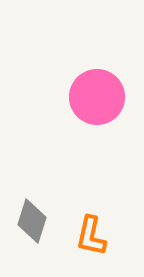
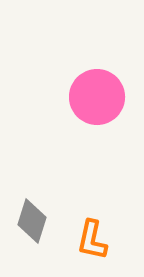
orange L-shape: moved 1 px right, 4 px down
